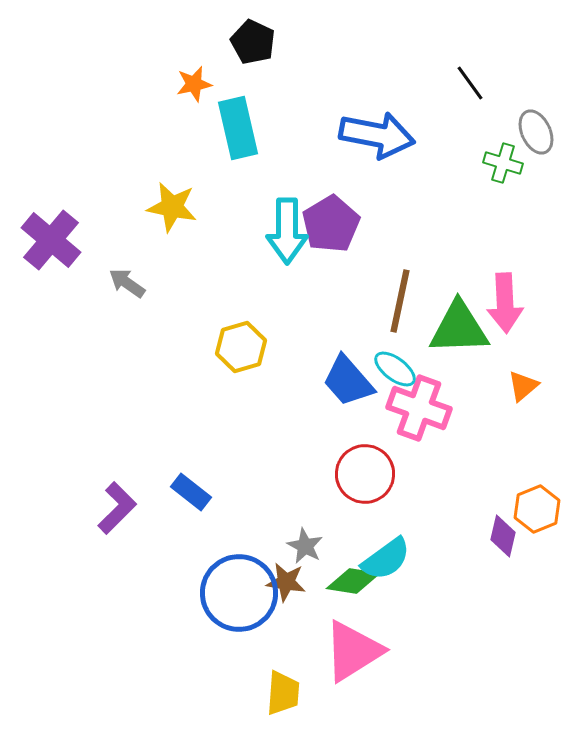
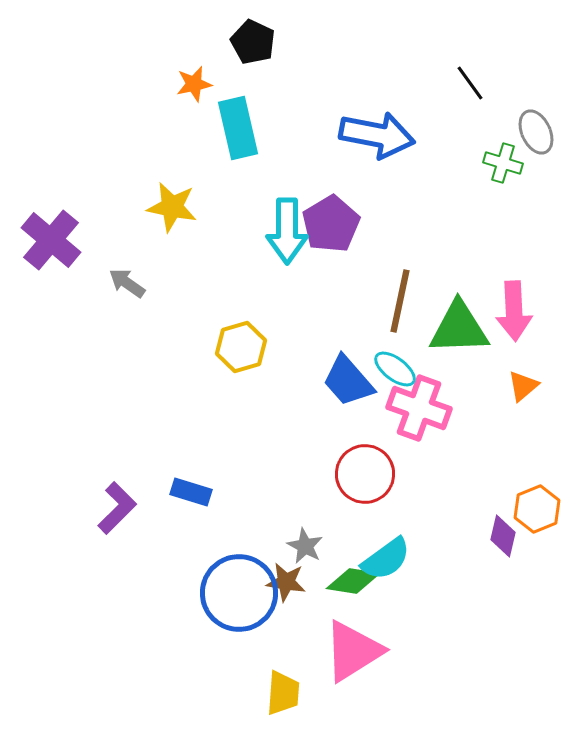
pink arrow: moved 9 px right, 8 px down
blue rectangle: rotated 21 degrees counterclockwise
